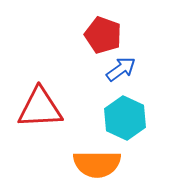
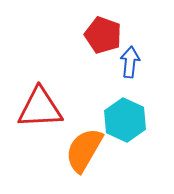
blue arrow: moved 9 px right, 7 px up; rotated 48 degrees counterclockwise
cyan hexagon: moved 2 px down
orange semicircle: moved 13 px left, 14 px up; rotated 120 degrees clockwise
